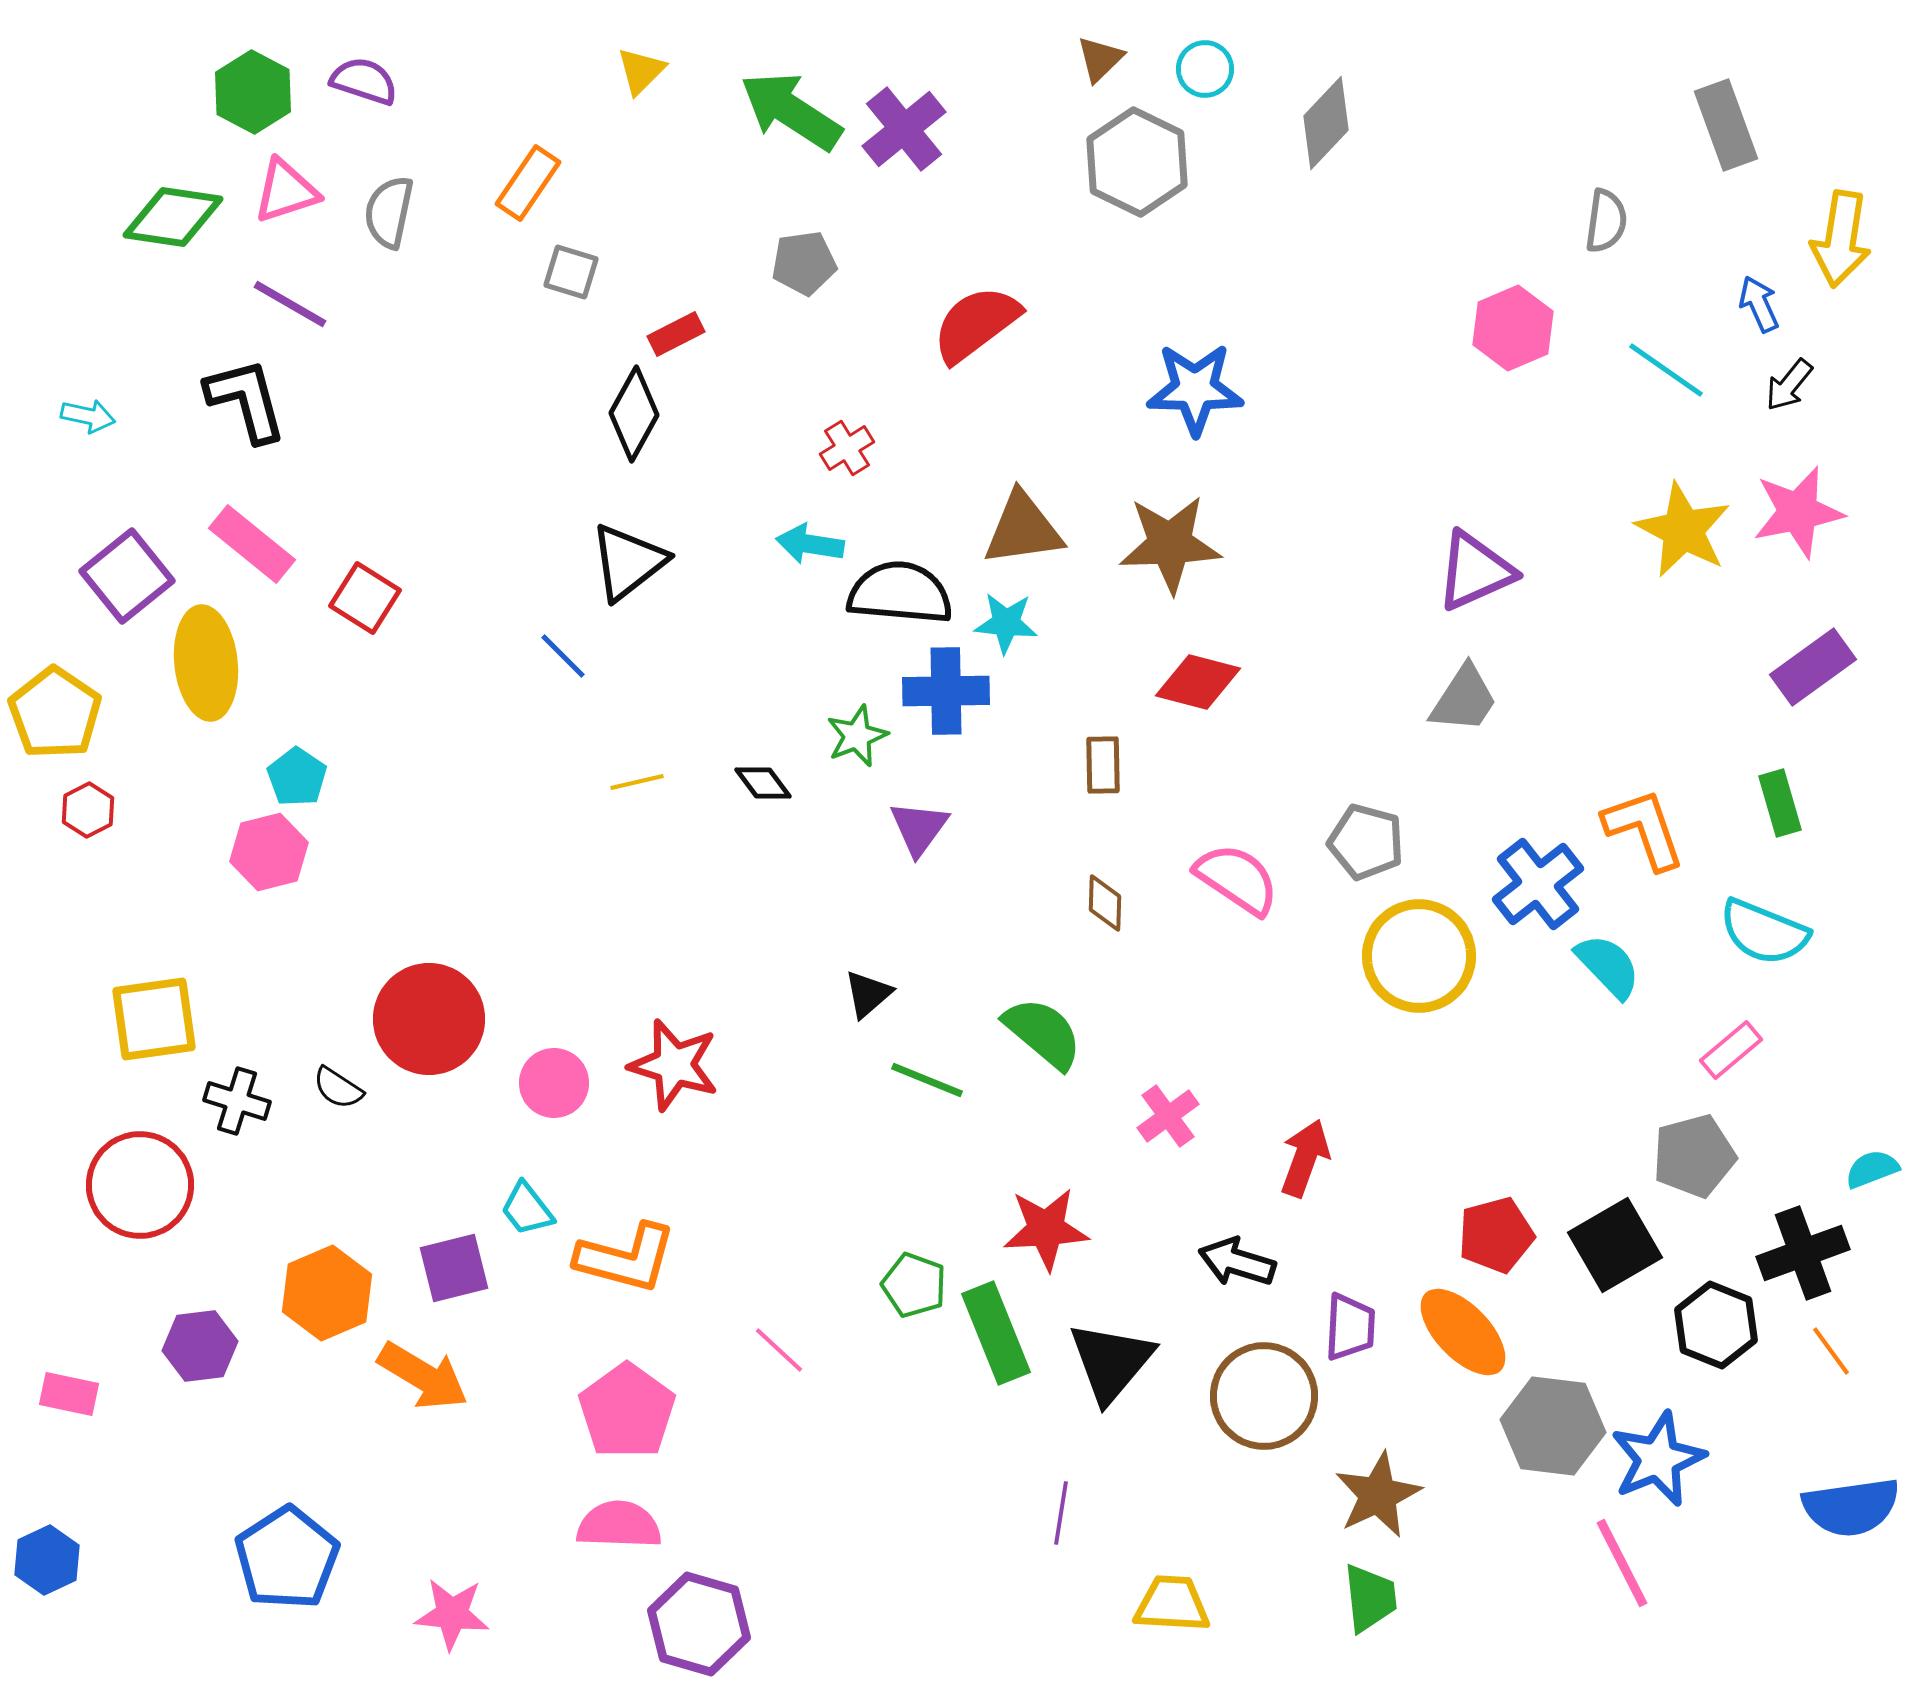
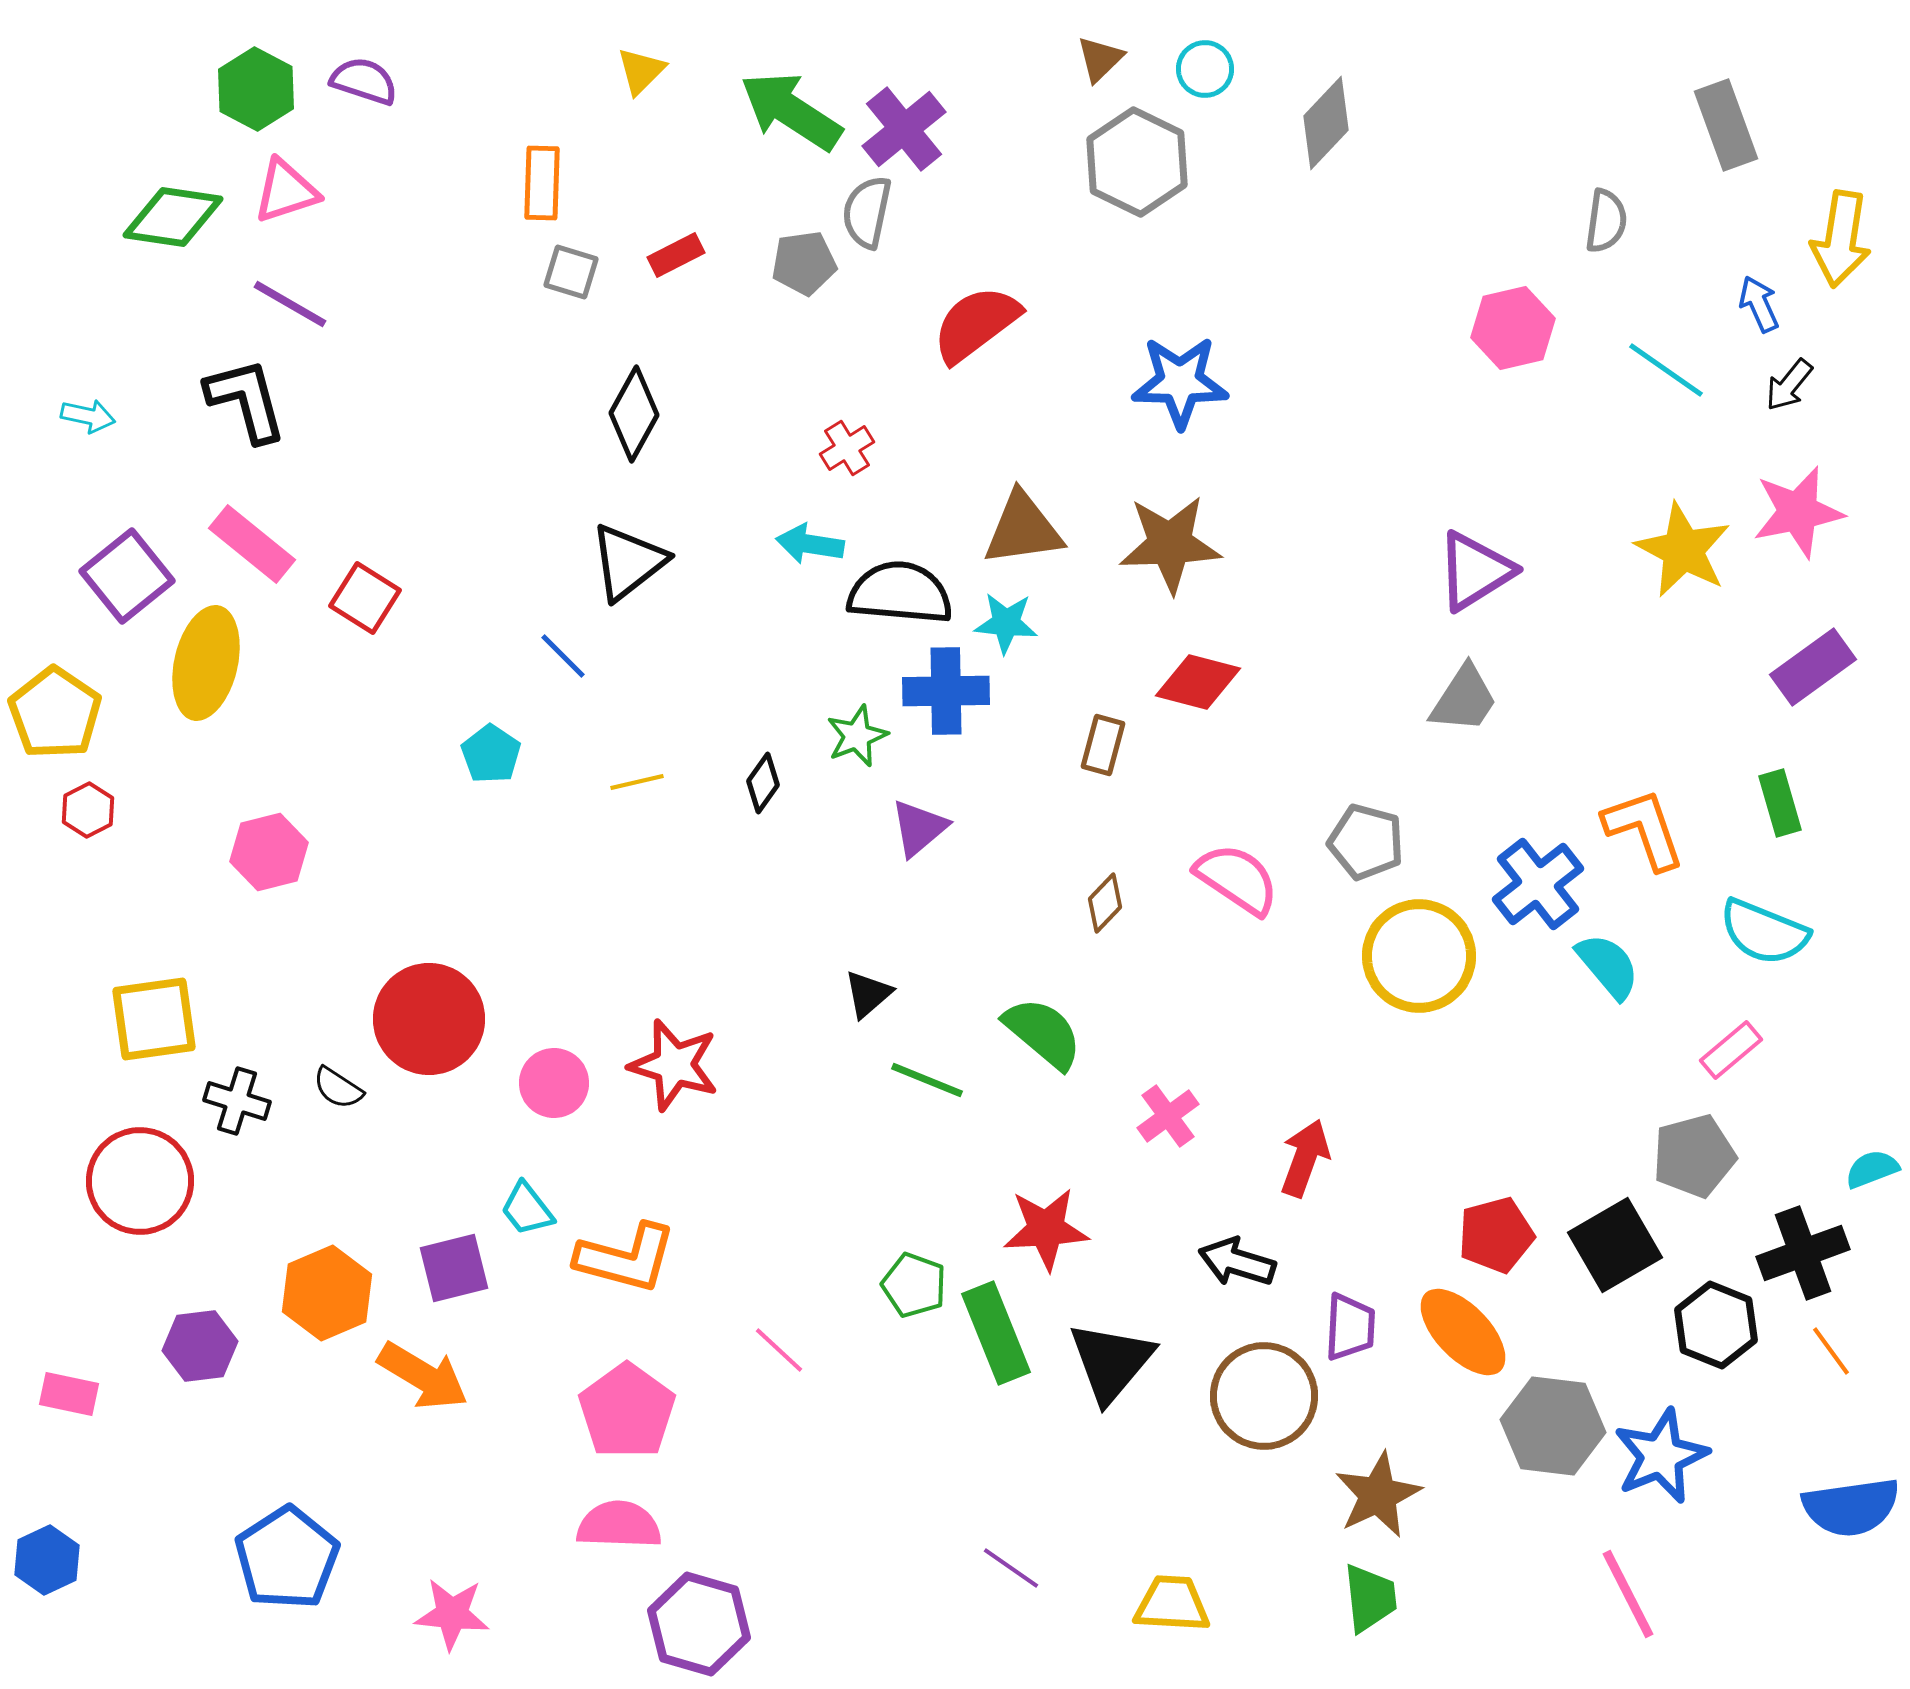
green hexagon at (253, 92): moved 3 px right, 3 px up
orange rectangle at (528, 183): moved 14 px right; rotated 32 degrees counterclockwise
gray semicircle at (389, 212): moved 478 px right
pink hexagon at (1513, 328): rotated 10 degrees clockwise
red rectangle at (676, 334): moved 79 px up
blue star at (1195, 389): moved 15 px left, 7 px up
yellow star at (1683, 530): moved 20 px down
purple triangle at (1475, 571): rotated 8 degrees counterclockwise
yellow ellipse at (206, 663): rotated 19 degrees clockwise
brown rectangle at (1103, 765): moved 20 px up; rotated 16 degrees clockwise
cyan pentagon at (297, 777): moved 194 px right, 23 px up
black diamond at (763, 783): rotated 72 degrees clockwise
purple triangle at (919, 828): rotated 14 degrees clockwise
brown diamond at (1105, 903): rotated 42 degrees clockwise
cyan semicircle at (1608, 966): rotated 4 degrees clockwise
red circle at (140, 1185): moved 4 px up
blue star at (1658, 1459): moved 3 px right, 3 px up
purple line at (1061, 1513): moved 50 px left, 55 px down; rotated 64 degrees counterclockwise
pink line at (1622, 1563): moved 6 px right, 31 px down
